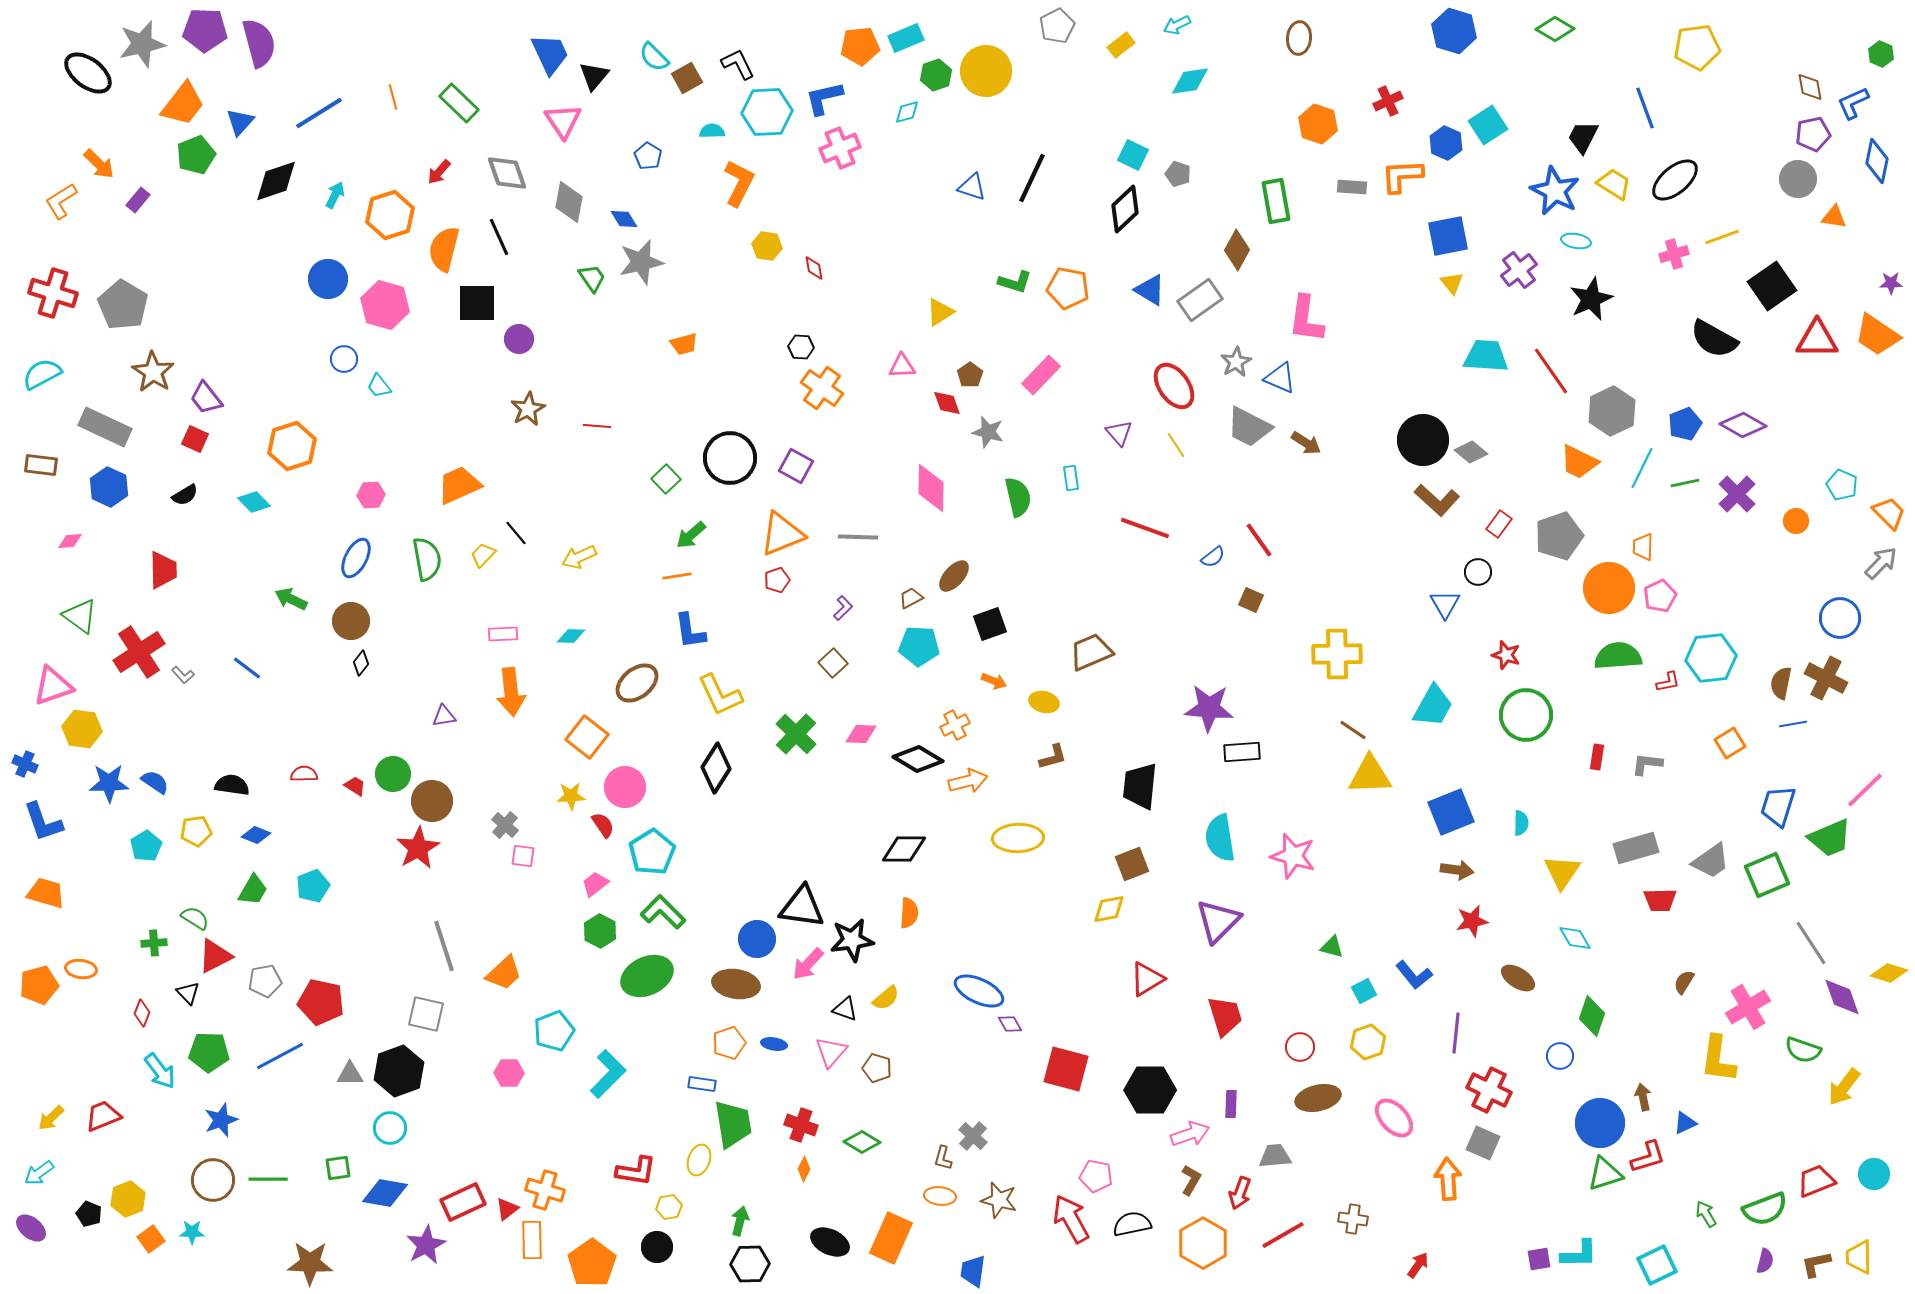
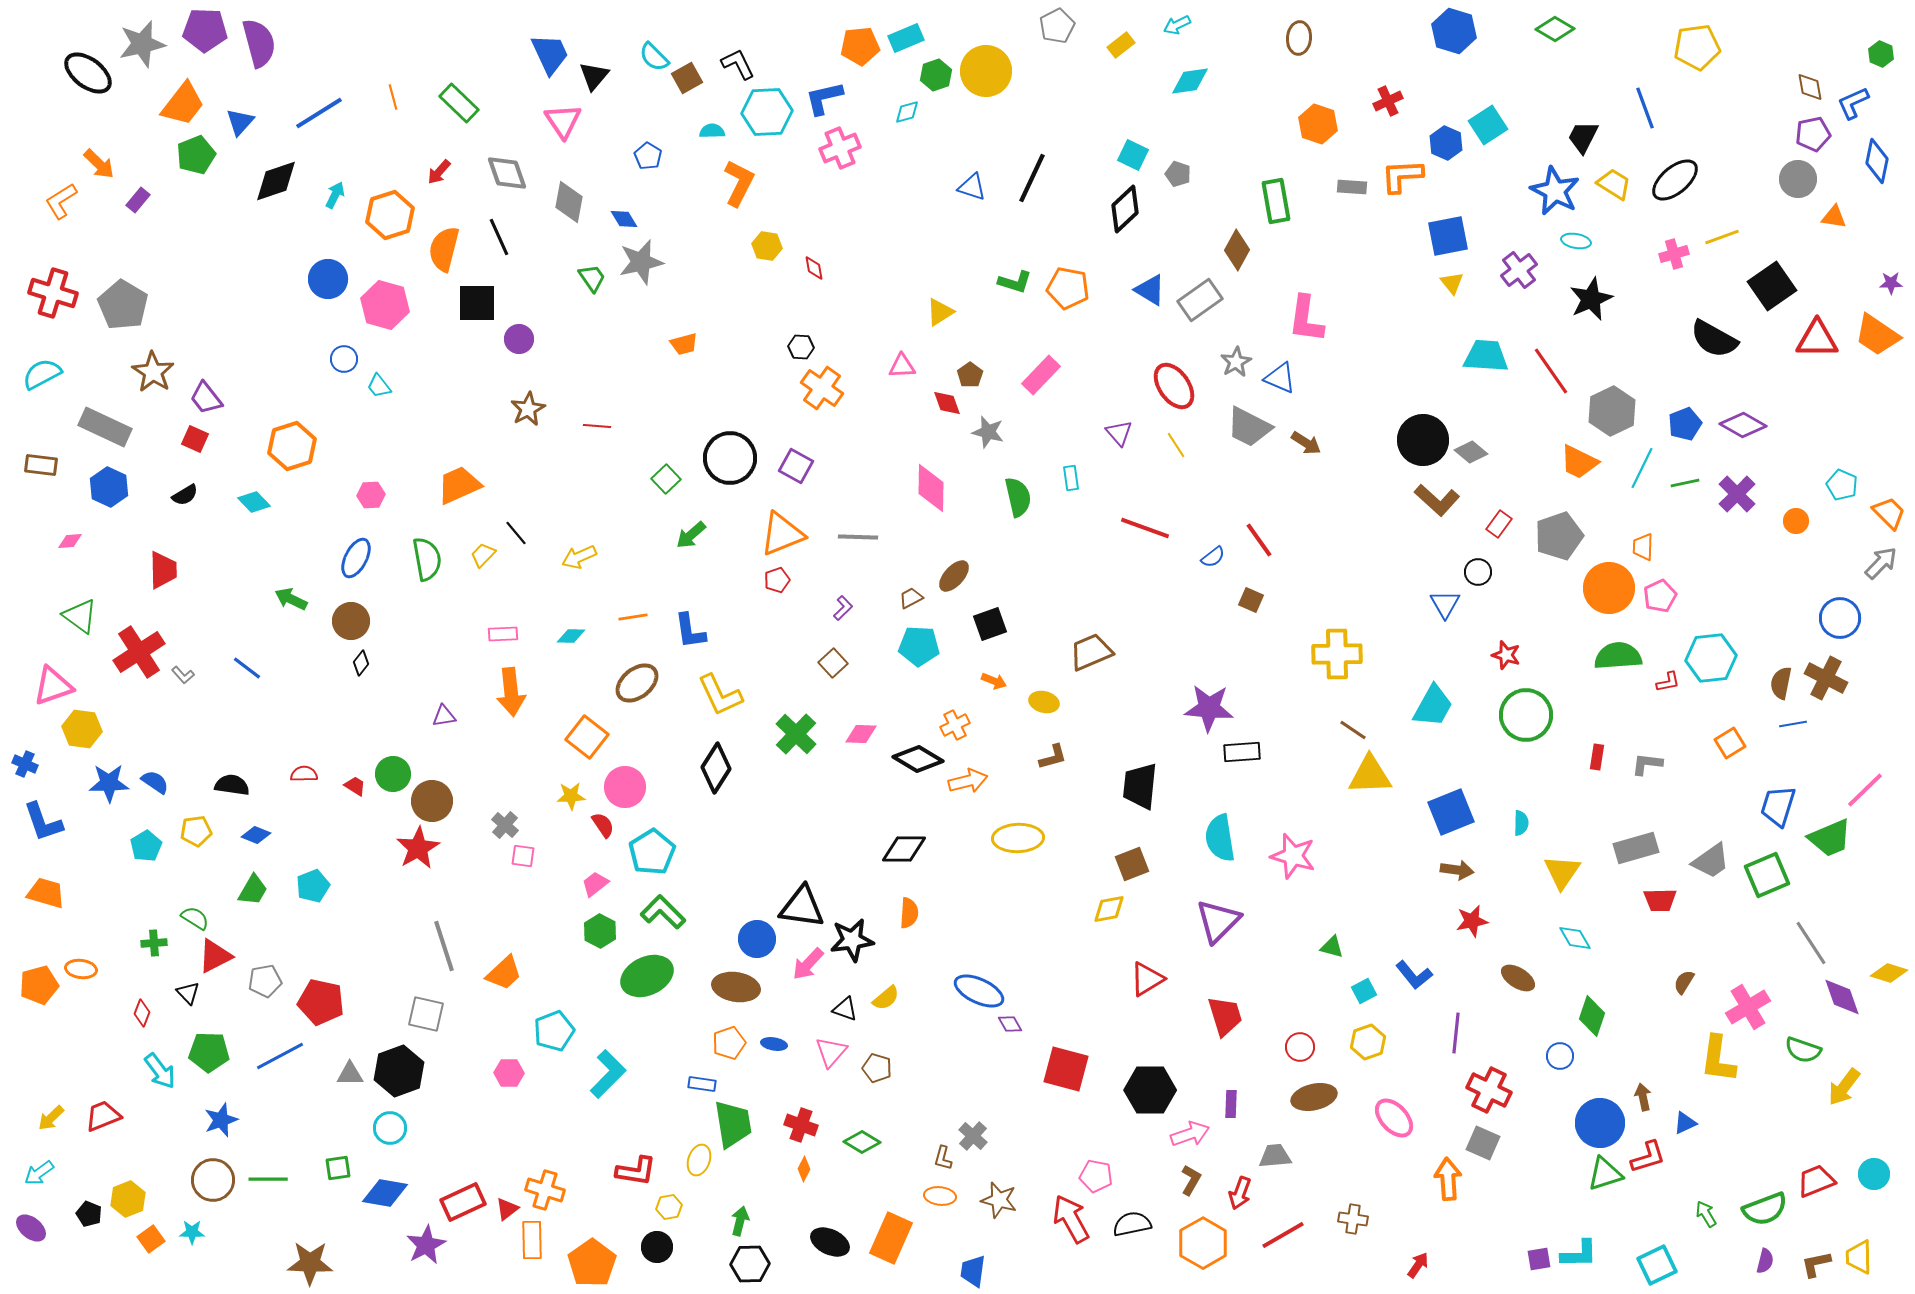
orange line at (677, 576): moved 44 px left, 41 px down
brown ellipse at (736, 984): moved 3 px down
brown ellipse at (1318, 1098): moved 4 px left, 1 px up
